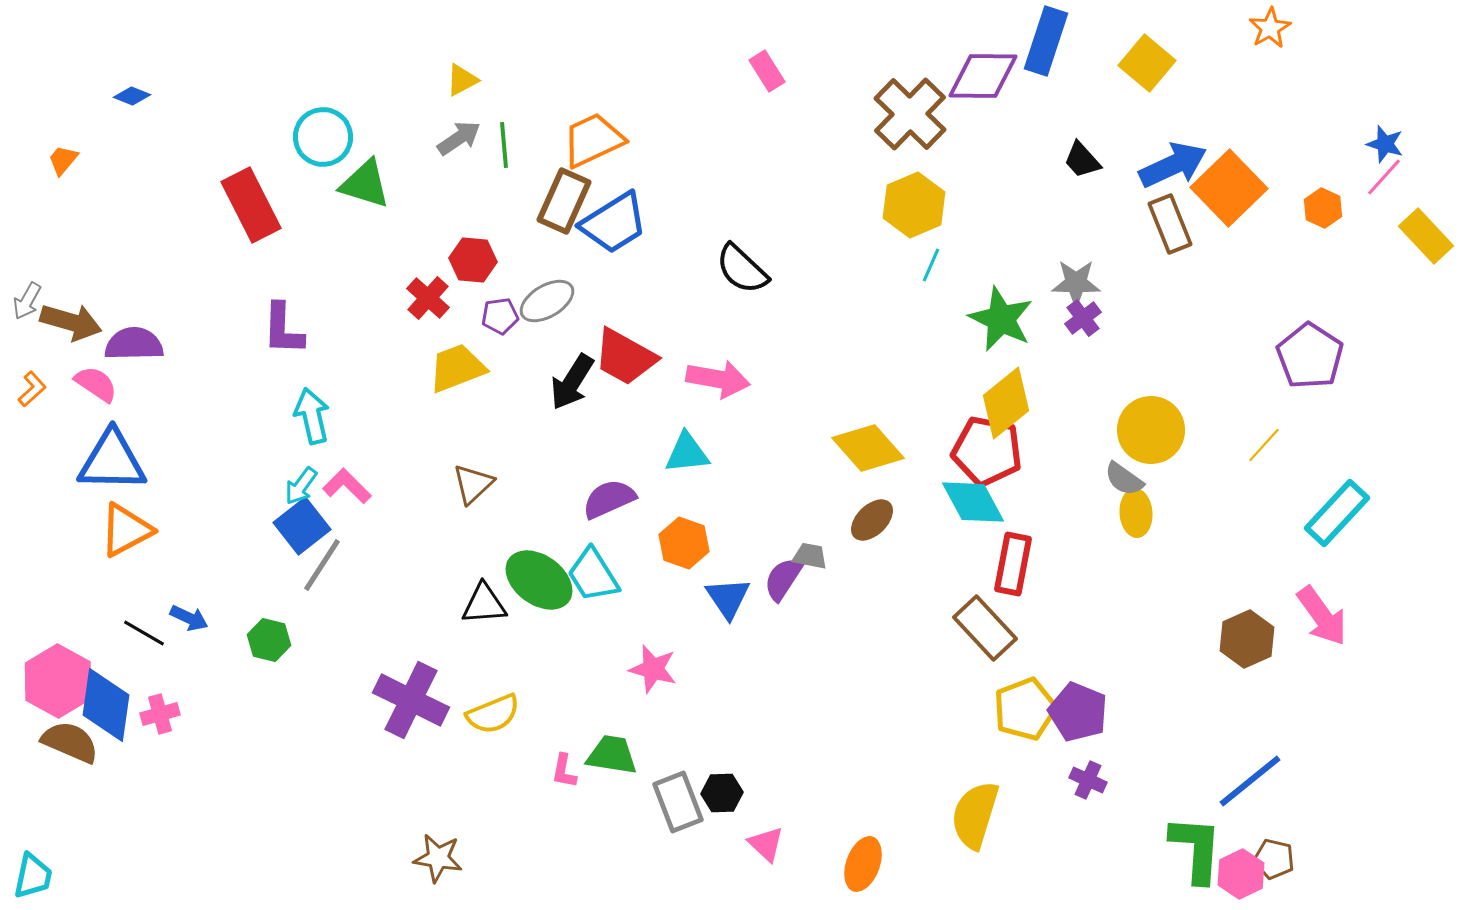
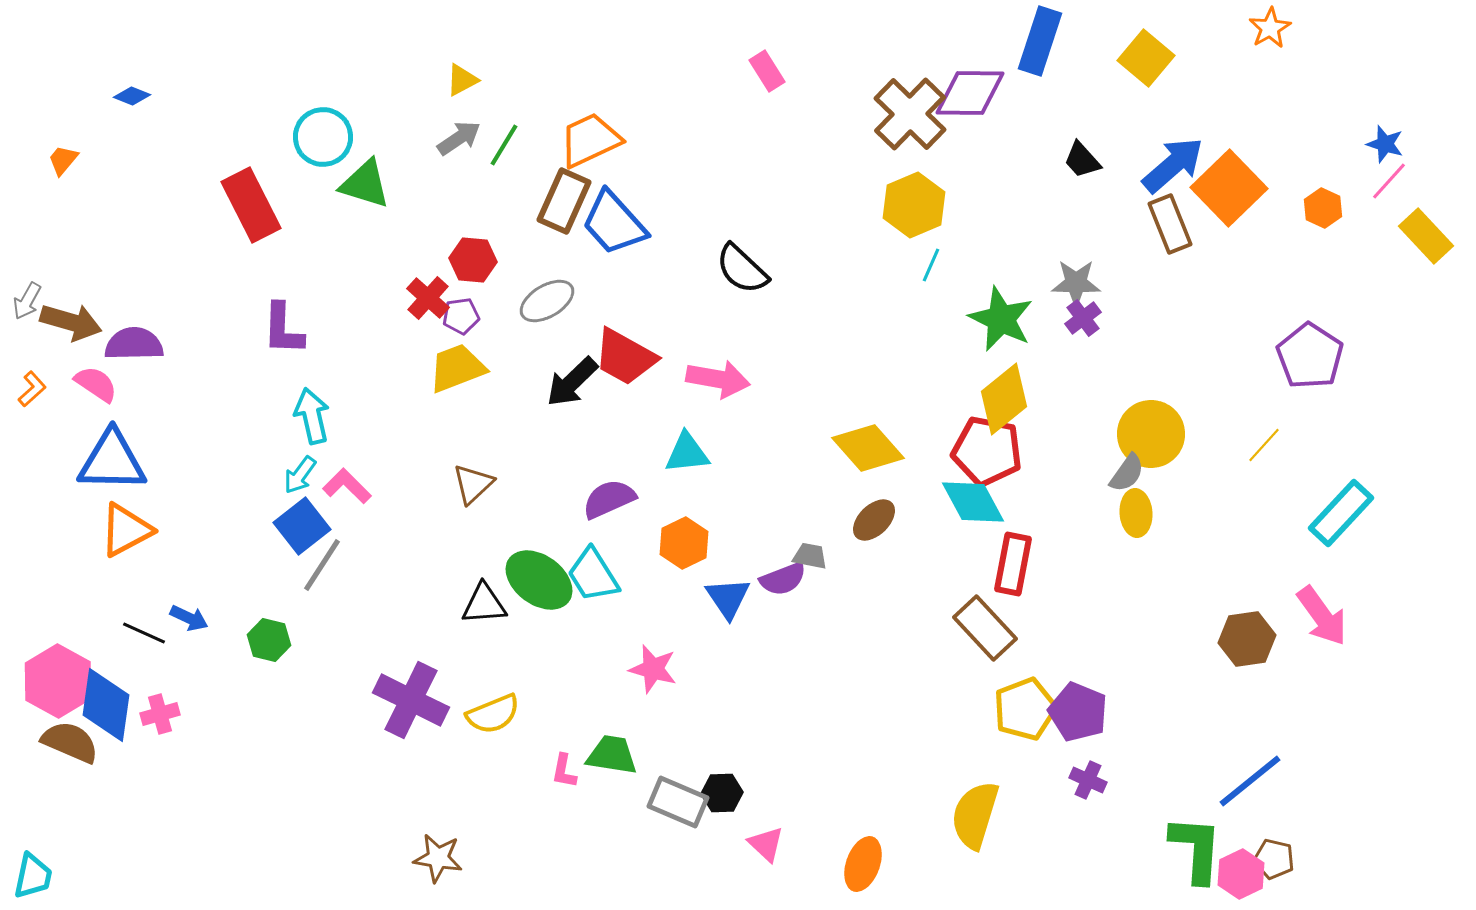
blue rectangle at (1046, 41): moved 6 px left
yellow square at (1147, 63): moved 1 px left, 5 px up
purple diamond at (983, 76): moved 13 px left, 17 px down
orange trapezoid at (593, 140): moved 3 px left
green line at (504, 145): rotated 36 degrees clockwise
blue arrow at (1173, 165): rotated 16 degrees counterclockwise
pink line at (1384, 177): moved 5 px right, 4 px down
blue trapezoid at (614, 223): rotated 80 degrees clockwise
purple pentagon at (500, 316): moved 39 px left
black arrow at (572, 382): rotated 14 degrees clockwise
yellow diamond at (1006, 403): moved 2 px left, 4 px up
yellow circle at (1151, 430): moved 4 px down
gray semicircle at (1124, 479): moved 3 px right, 6 px up; rotated 90 degrees counterclockwise
cyan arrow at (301, 486): moved 1 px left, 11 px up
cyan rectangle at (1337, 513): moved 4 px right
brown ellipse at (872, 520): moved 2 px right
orange hexagon at (684, 543): rotated 15 degrees clockwise
purple semicircle at (783, 579): rotated 144 degrees counterclockwise
black line at (144, 633): rotated 6 degrees counterclockwise
brown hexagon at (1247, 639): rotated 16 degrees clockwise
gray rectangle at (678, 802): rotated 46 degrees counterclockwise
